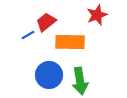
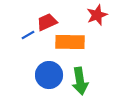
red trapezoid: moved 1 px right; rotated 15 degrees clockwise
